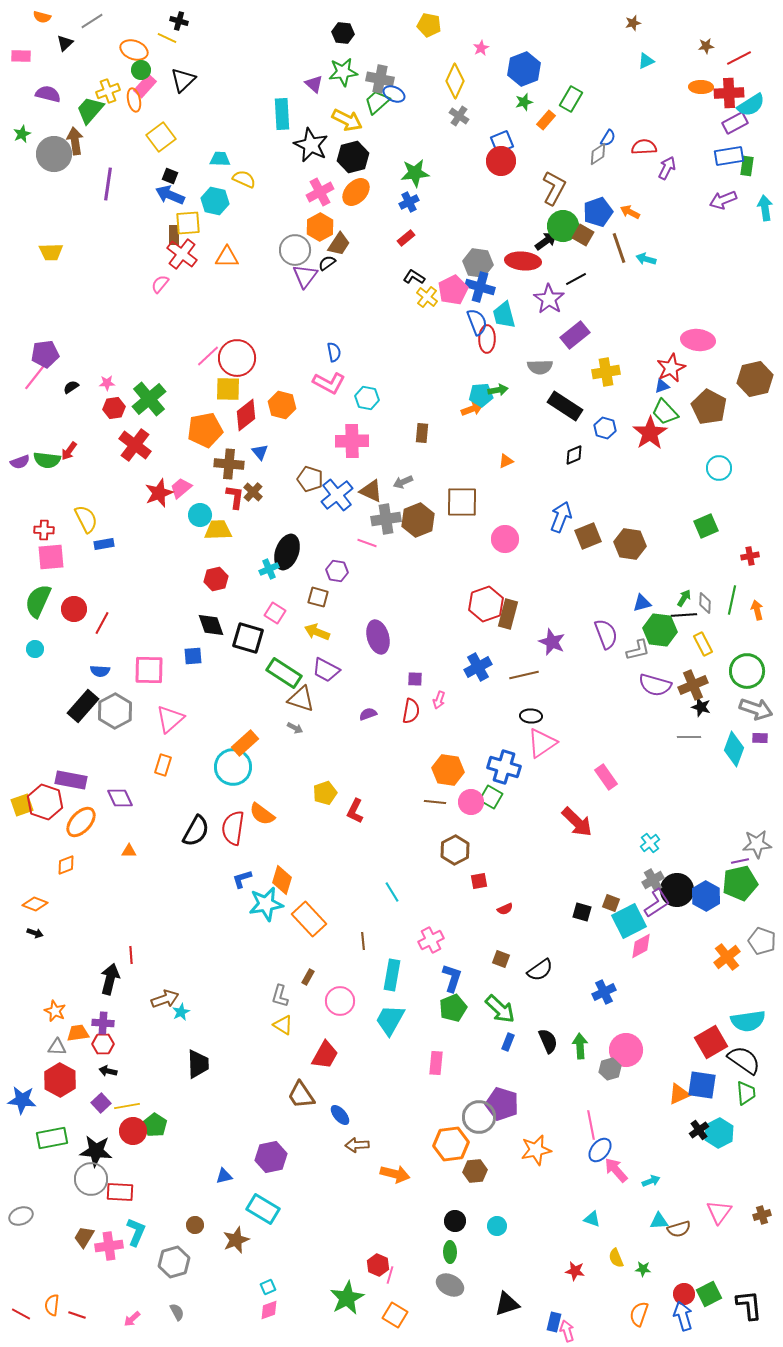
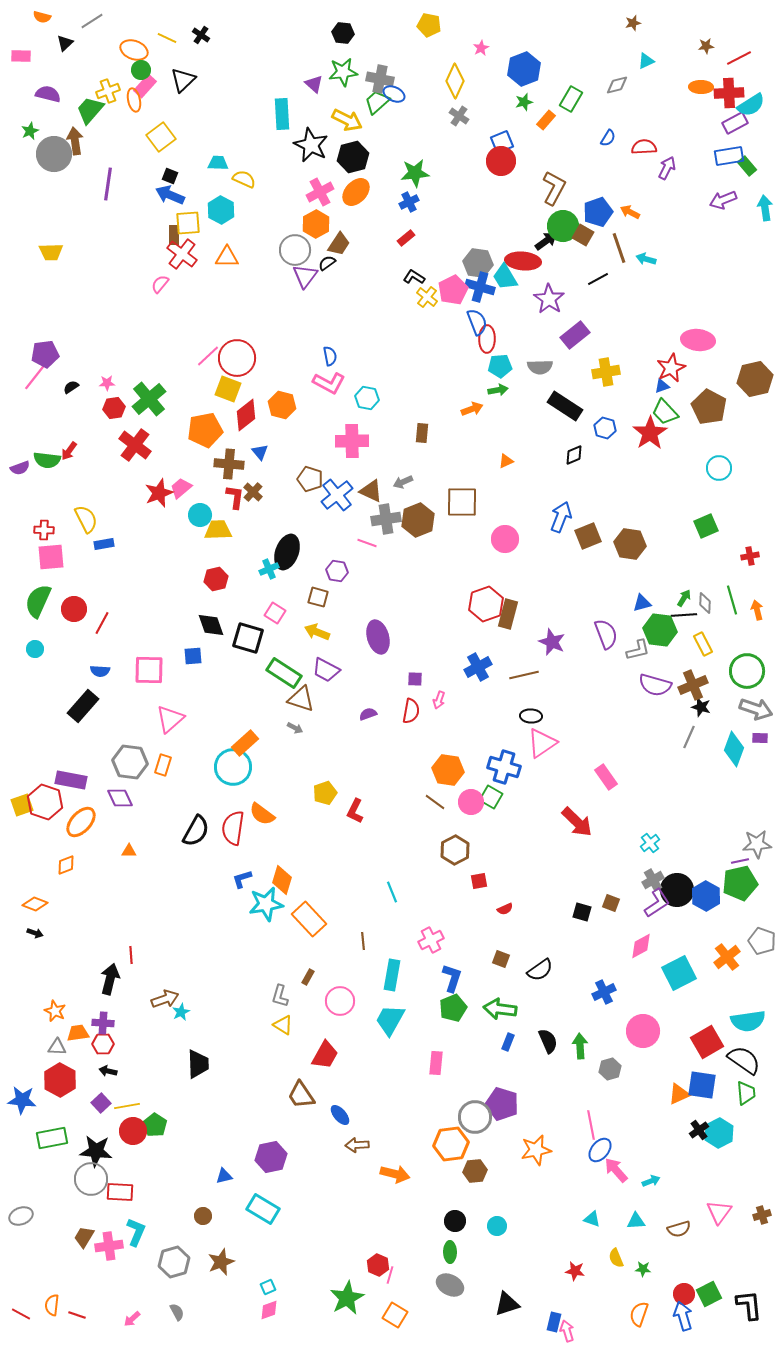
black cross at (179, 21): moved 22 px right, 14 px down; rotated 18 degrees clockwise
green star at (22, 134): moved 8 px right, 3 px up
gray diamond at (598, 154): moved 19 px right, 69 px up; rotated 20 degrees clockwise
cyan trapezoid at (220, 159): moved 2 px left, 4 px down
green rectangle at (747, 166): rotated 48 degrees counterclockwise
cyan hexagon at (215, 201): moved 6 px right, 9 px down; rotated 16 degrees clockwise
orange hexagon at (320, 227): moved 4 px left, 3 px up
black line at (576, 279): moved 22 px right
cyan trapezoid at (504, 315): moved 1 px right, 38 px up; rotated 16 degrees counterclockwise
blue semicircle at (334, 352): moved 4 px left, 4 px down
yellow square at (228, 389): rotated 20 degrees clockwise
cyan pentagon at (481, 395): moved 19 px right, 29 px up
purple semicircle at (20, 462): moved 6 px down
green line at (732, 600): rotated 28 degrees counterclockwise
gray hexagon at (115, 711): moved 15 px right, 51 px down; rotated 24 degrees counterclockwise
gray line at (689, 737): rotated 65 degrees counterclockwise
brown line at (435, 802): rotated 30 degrees clockwise
cyan line at (392, 892): rotated 10 degrees clockwise
cyan square at (629, 921): moved 50 px right, 52 px down
green arrow at (500, 1009): rotated 144 degrees clockwise
red square at (711, 1042): moved 4 px left
pink circle at (626, 1050): moved 17 px right, 19 px up
gray circle at (479, 1117): moved 4 px left
cyan triangle at (659, 1221): moved 23 px left
brown circle at (195, 1225): moved 8 px right, 9 px up
brown star at (236, 1240): moved 15 px left, 22 px down
